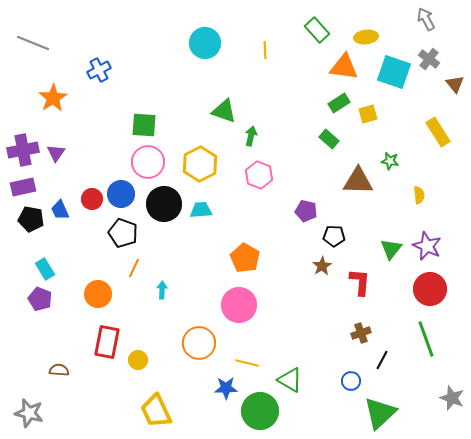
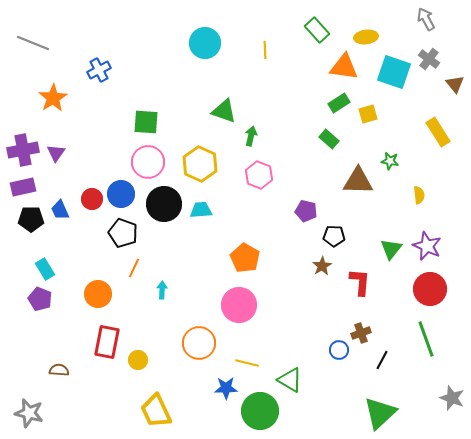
green square at (144, 125): moved 2 px right, 3 px up
yellow hexagon at (200, 164): rotated 8 degrees counterclockwise
black pentagon at (31, 219): rotated 10 degrees counterclockwise
blue circle at (351, 381): moved 12 px left, 31 px up
